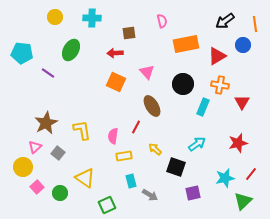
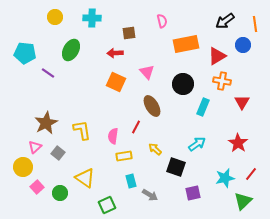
cyan pentagon at (22, 53): moved 3 px right
orange cross at (220, 85): moved 2 px right, 4 px up
red star at (238, 143): rotated 24 degrees counterclockwise
